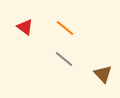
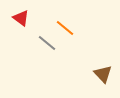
red triangle: moved 4 px left, 9 px up
gray line: moved 17 px left, 16 px up
